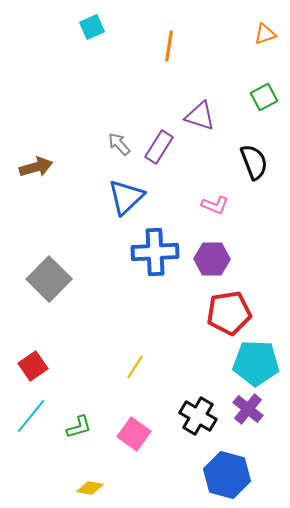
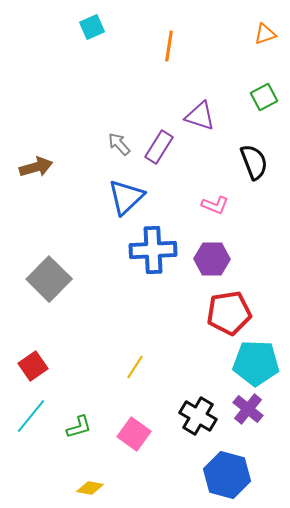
blue cross: moved 2 px left, 2 px up
